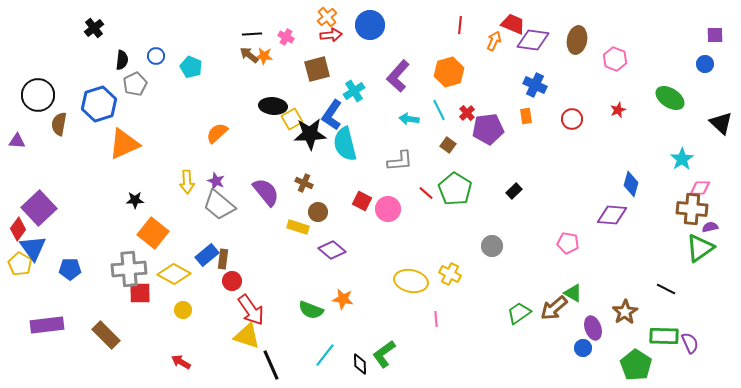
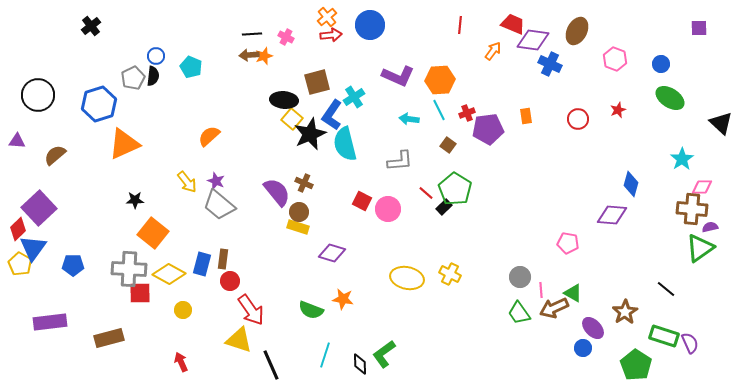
black cross at (94, 28): moved 3 px left, 2 px up
purple square at (715, 35): moved 16 px left, 7 px up
brown ellipse at (577, 40): moved 9 px up; rotated 16 degrees clockwise
orange arrow at (494, 41): moved 1 px left, 10 px down; rotated 12 degrees clockwise
brown arrow at (249, 55): rotated 42 degrees counterclockwise
orange star at (264, 56): rotated 24 degrees counterclockwise
black semicircle at (122, 60): moved 31 px right, 16 px down
blue circle at (705, 64): moved 44 px left
brown square at (317, 69): moved 13 px down
orange hexagon at (449, 72): moved 9 px left, 8 px down; rotated 12 degrees clockwise
purple L-shape at (398, 76): rotated 108 degrees counterclockwise
gray pentagon at (135, 84): moved 2 px left, 6 px up
blue cross at (535, 85): moved 15 px right, 21 px up
cyan cross at (354, 91): moved 6 px down
black ellipse at (273, 106): moved 11 px right, 6 px up
red cross at (467, 113): rotated 21 degrees clockwise
yellow square at (292, 119): rotated 20 degrees counterclockwise
red circle at (572, 119): moved 6 px right
brown semicircle at (59, 124): moved 4 px left, 31 px down; rotated 40 degrees clockwise
orange semicircle at (217, 133): moved 8 px left, 3 px down
black star at (310, 134): rotated 20 degrees counterclockwise
yellow arrow at (187, 182): rotated 35 degrees counterclockwise
pink diamond at (700, 188): moved 2 px right, 1 px up
black rectangle at (514, 191): moved 70 px left, 16 px down
purple semicircle at (266, 192): moved 11 px right
brown circle at (318, 212): moved 19 px left
red diamond at (18, 229): rotated 10 degrees clockwise
gray circle at (492, 246): moved 28 px right, 31 px down
blue triangle at (33, 248): rotated 12 degrees clockwise
purple diamond at (332, 250): moved 3 px down; rotated 24 degrees counterclockwise
blue rectangle at (207, 255): moved 5 px left, 9 px down; rotated 35 degrees counterclockwise
blue pentagon at (70, 269): moved 3 px right, 4 px up
gray cross at (129, 269): rotated 8 degrees clockwise
yellow diamond at (174, 274): moved 5 px left
red circle at (232, 281): moved 2 px left
yellow ellipse at (411, 281): moved 4 px left, 3 px up
black line at (666, 289): rotated 12 degrees clockwise
brown arrow at (554, 308): rotated 16 degrees clockwise
green trapezoid at (519, 313): rotated 90 degrees counterclockwise
pink line at (436, 319): moved 105 px right, 29 px up
purple rectangle at (47, 325): moved 3 px right, 3 px up
purple ellipse at (593, 328): rotated 25 degrees counterclockwise
brown rectangle at (106, 335): moved 3 px right, 3 px down; rotated 60 degrees counterclockwise
yellow triangle at (247, 336): moved 8 px left, 4 px down
green rectangle at (664, 336): rotated 16 degrees clockwise
cyan line at (325, 355): rotated 20 degrees counterclockwise
red arrow at (181, 362): rotated 36 degrees clockwise
